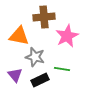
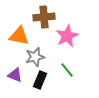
gray star: rotated 30 degrees counterclockwise
green line: moved 5 px right, 1 px down; rotated 42 degrees clockwise
purple triangle: rotated 28 degrees counterclockwise
black rectangle: rotated 42 degrees counterclockwise
